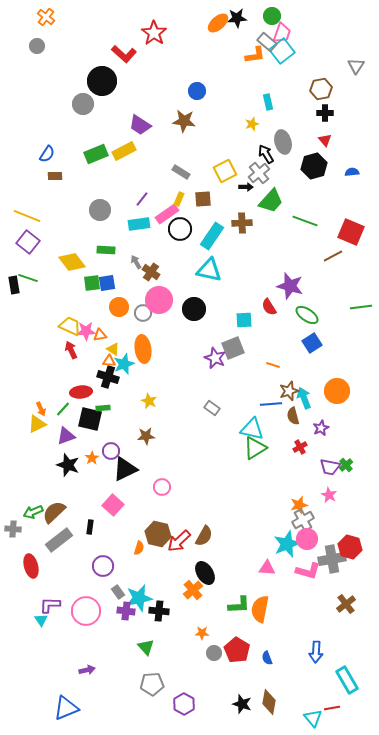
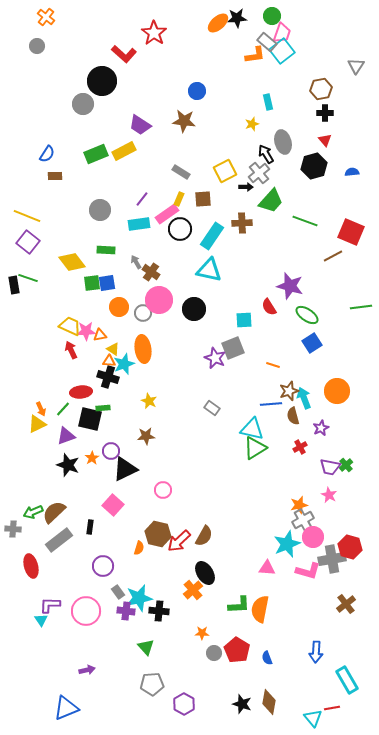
pink circle at (162, 487): moved 1 px right, 3 px down
pink circle at (307, 539): moved 6 px right, 2 px up
